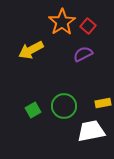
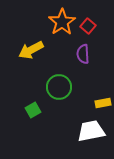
purple semicircle: rotated 66 degrees counterclockwise
green circle: moved 5 px left, 19 px up
